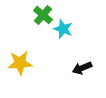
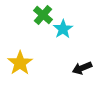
cyan star: rotated 18 degrees clockwise
yellow star: rotated 30 degrees counterclockwise
